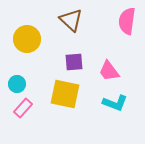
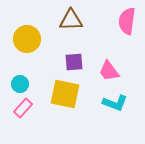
brown triangle: rotated 45 degrees counterclockwise
cyan circle: moved 3 px right
